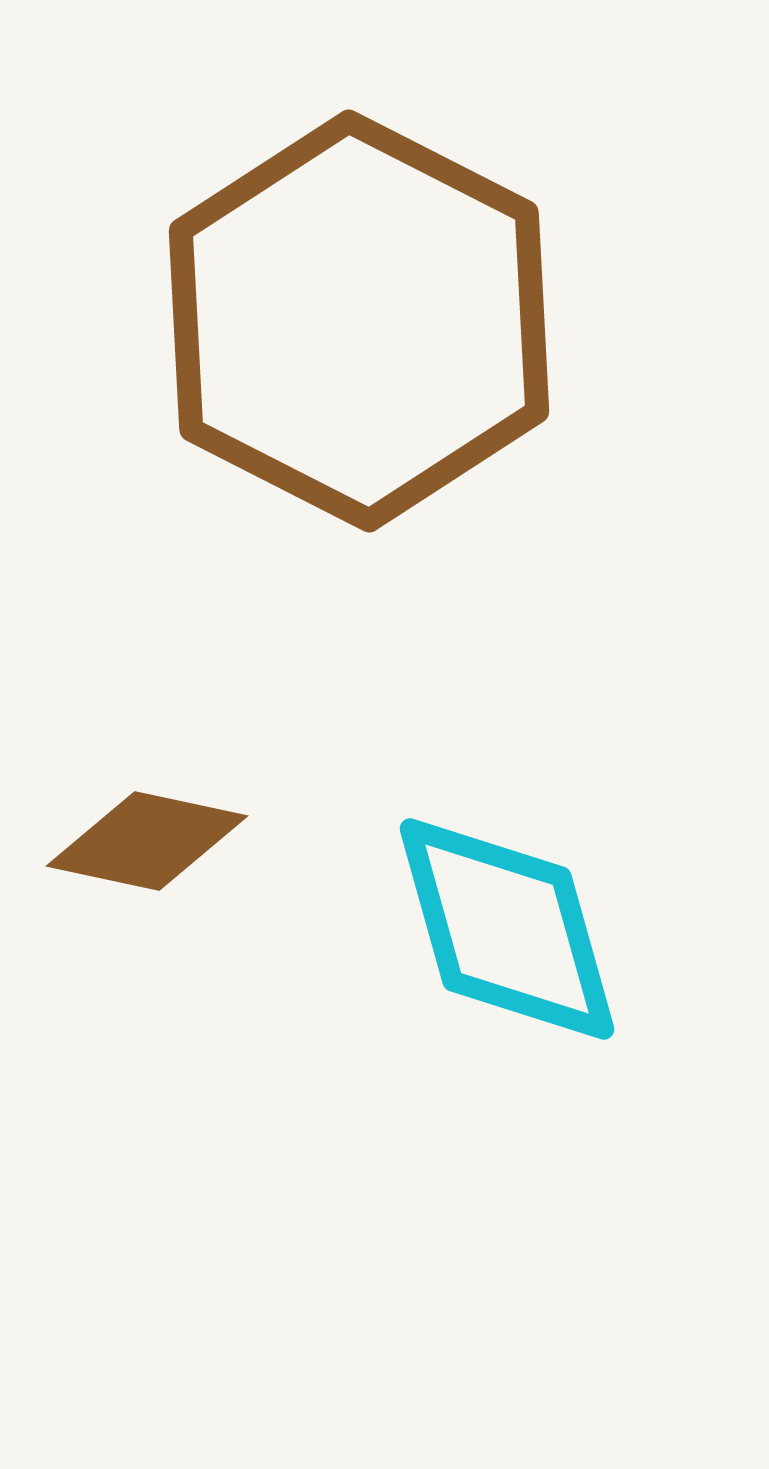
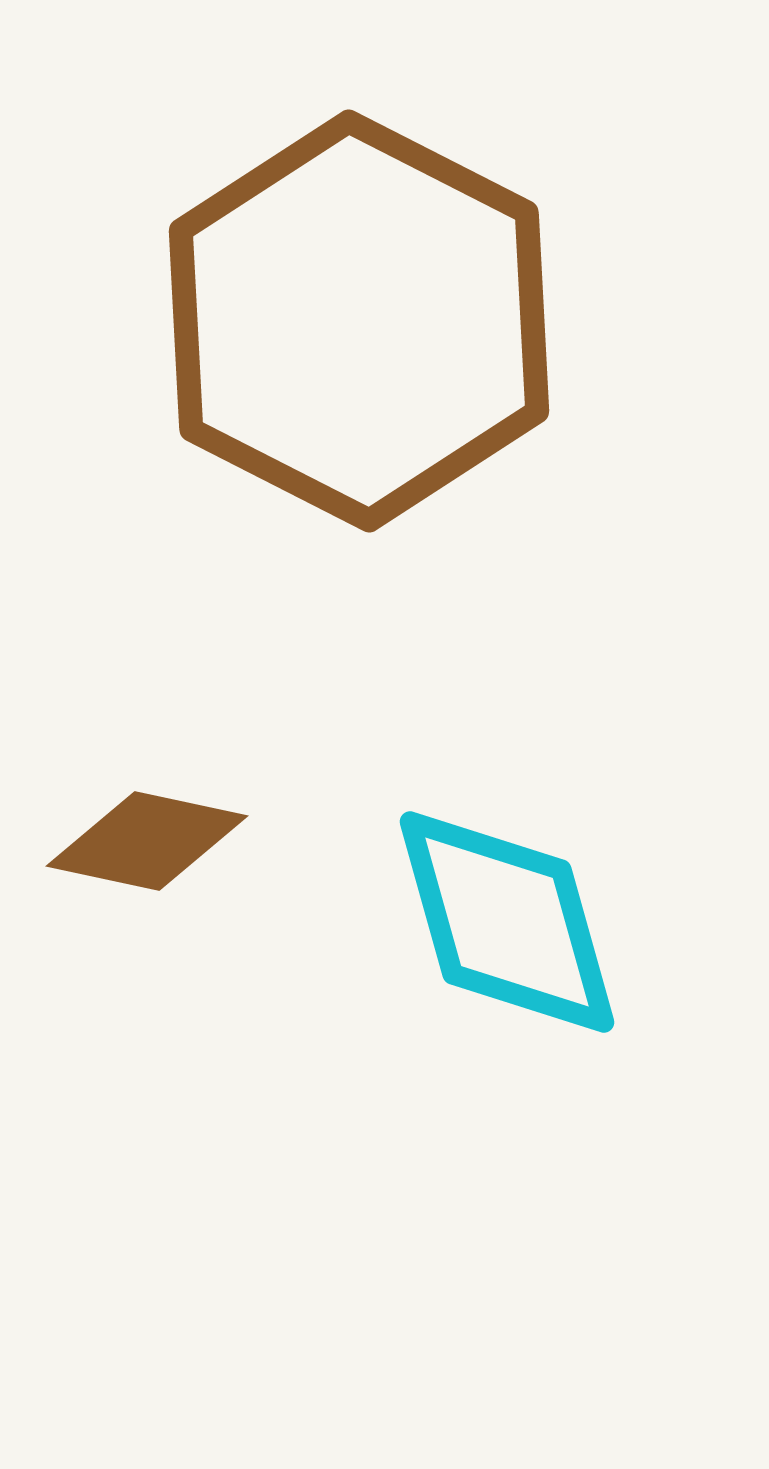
cyan diamond: moved 7 px up
